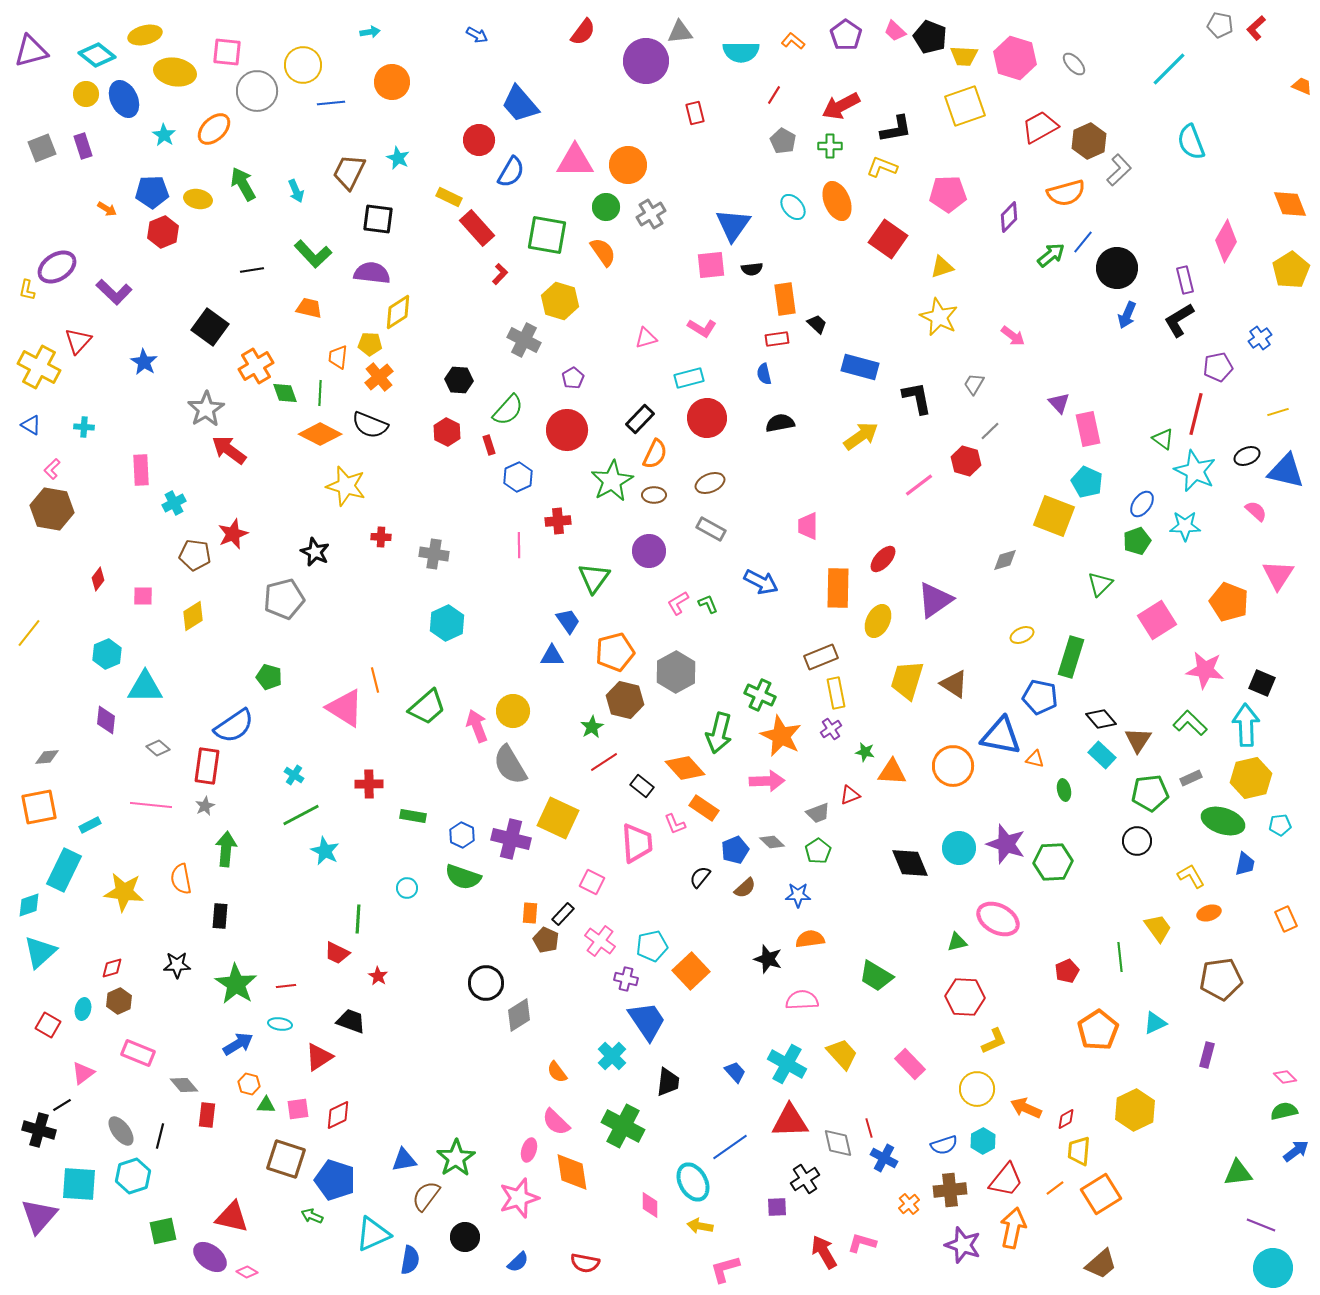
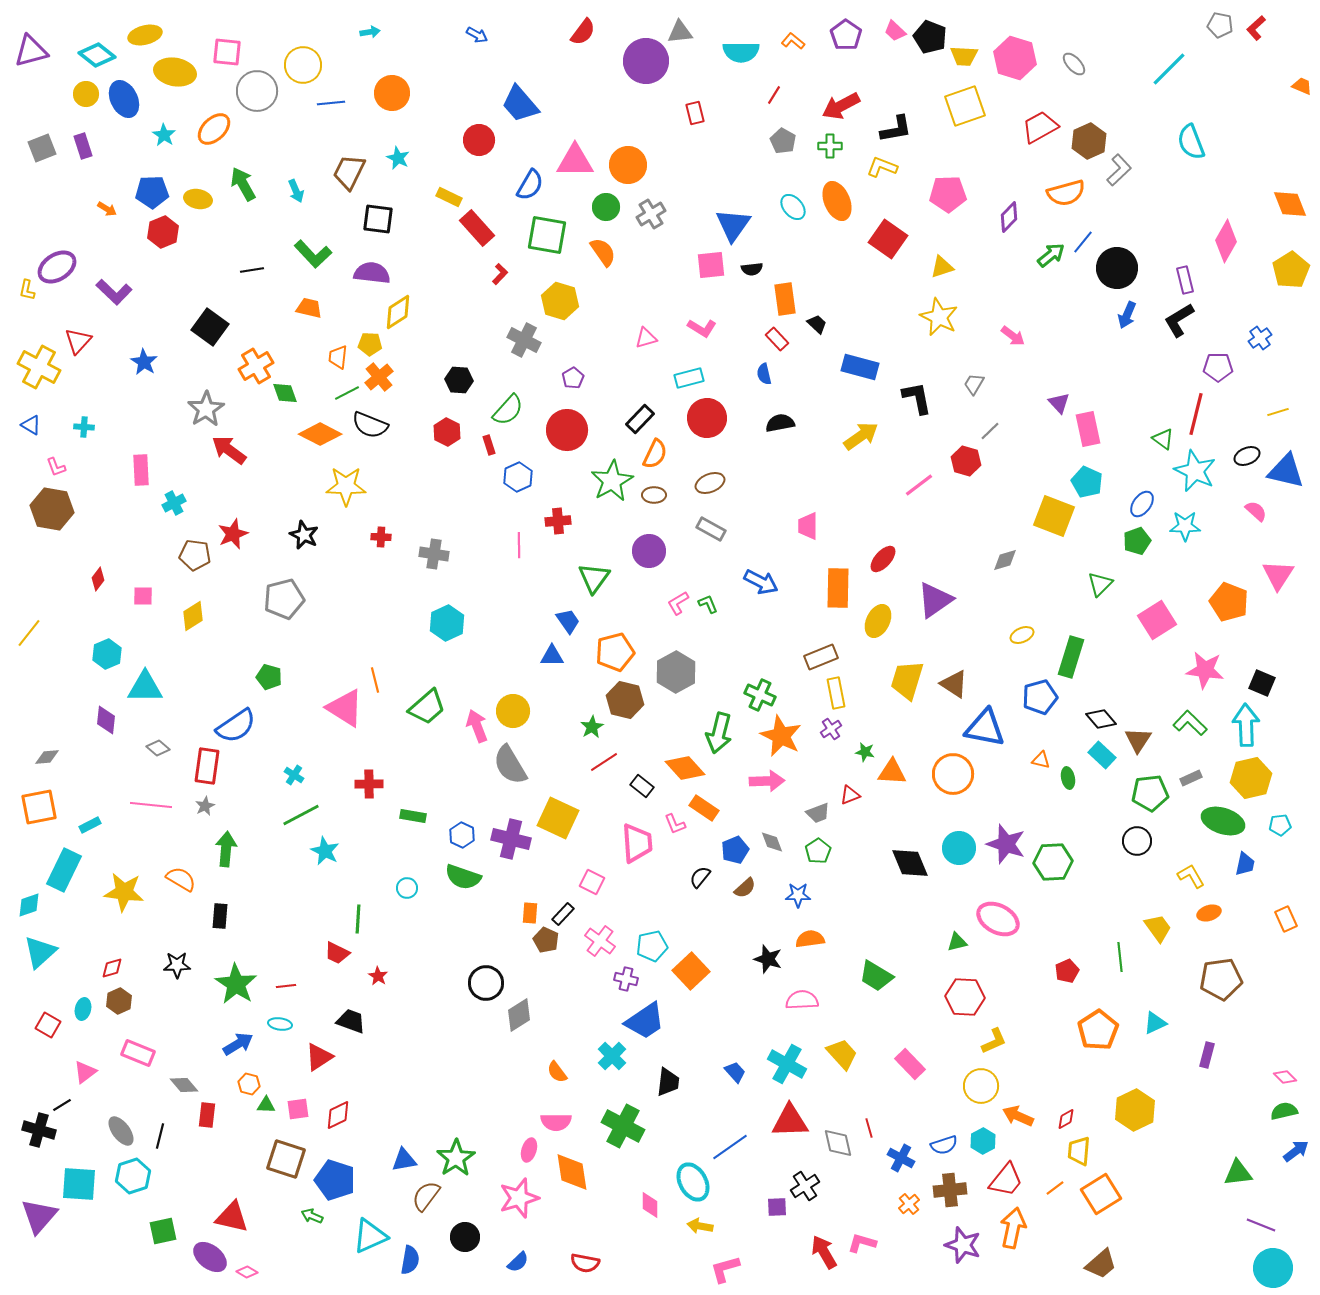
orange circle at (392, 82): moved 11 px down
blue semicircle at (511, 172): moved 19 px right, 13 px down
red rectangle at (777, 339): rotated 55 degrees clockwise
purple pentagon at (1218, 367): rotated 12 degrees clockwise
green line at (320, 393): moved 27 px right; rotated 60 degrees clockwise
pink L-shape at (52, 469): moved 4 px right, 2 px up; rotated 65 degrees counterclockwise
yellow star at (346, 486): rotated 15 degrees counterclockwise
black star at (315, 552): moved 11 px left, 17 px up
blue pentagon at (1040, 697): rotated 28 degrees counterclockwise
blue semicircle at (234, 726): moved 2 px right
blue triangle at (1001, 736): moved 16 px left, 8 px up
orange triangle at (1035, 759): moved 6 px right, 1 px down
orange circle at (953, 766): moved 8 px down
green ellipse at (1064, 790): moved 4 px right, 12 px up
gray diamond at (772, 842): rotated 25 degrees clockwise
orange semicircle at (181, 879): rotated 132 degrees clockwise
blue trapezoid at (647, 1021): moved 2 px left; rotated 90 degrees clockwise
pink triangle at (83, 1073): moved 2 px right, 1 px up
yellow circle at (977, 1089): moved 4 px right, 3 px up
orange arrow at (1026, 1108): moved 8 px left, 8 px down
pink semicircle at (556, 1122): rotated 44 degrees counterclockwise
blue cross at (884, 1158): moved 17 px right
black cross at (805, 1179): moved 7 px down
cyan triangle at (373, 1234): moved 3 px left, 2 px down
